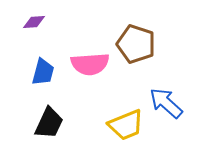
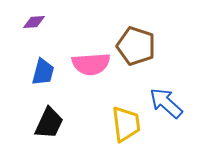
brown pentagon: moved 2 px down
pink semicircle: moved 1 px right
yellow trapezoid: moved 1 px up; rotated 75 degrees counterclockwise
